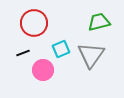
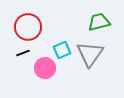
red circle: moved 6 px left, 4 px down
cyan square: moved 1 px right, 1 px down
gray triangle: moved 1 px left, 1 px up
pink circle: moved 2 px right, 2 px up
